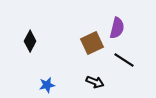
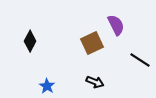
purple semicircle: moved 1 px left, 3 px up; rotated 40 degrees counterclockwise
black line: moved 16 px right
blue star: moved 1 px down; rotated 28 degrees counterclockwise
